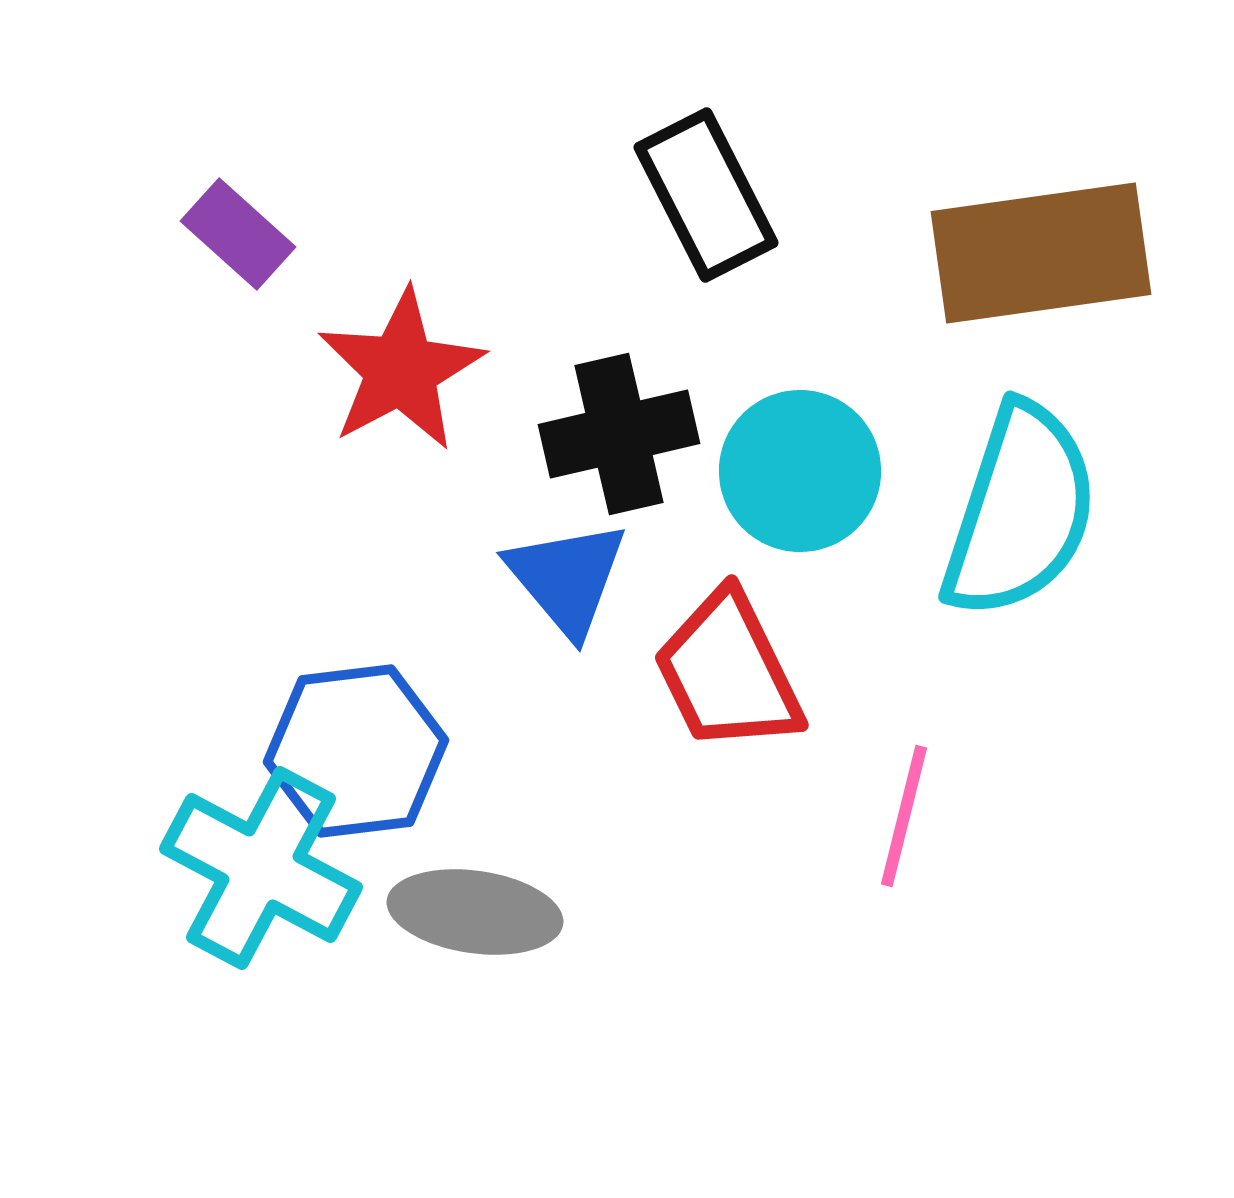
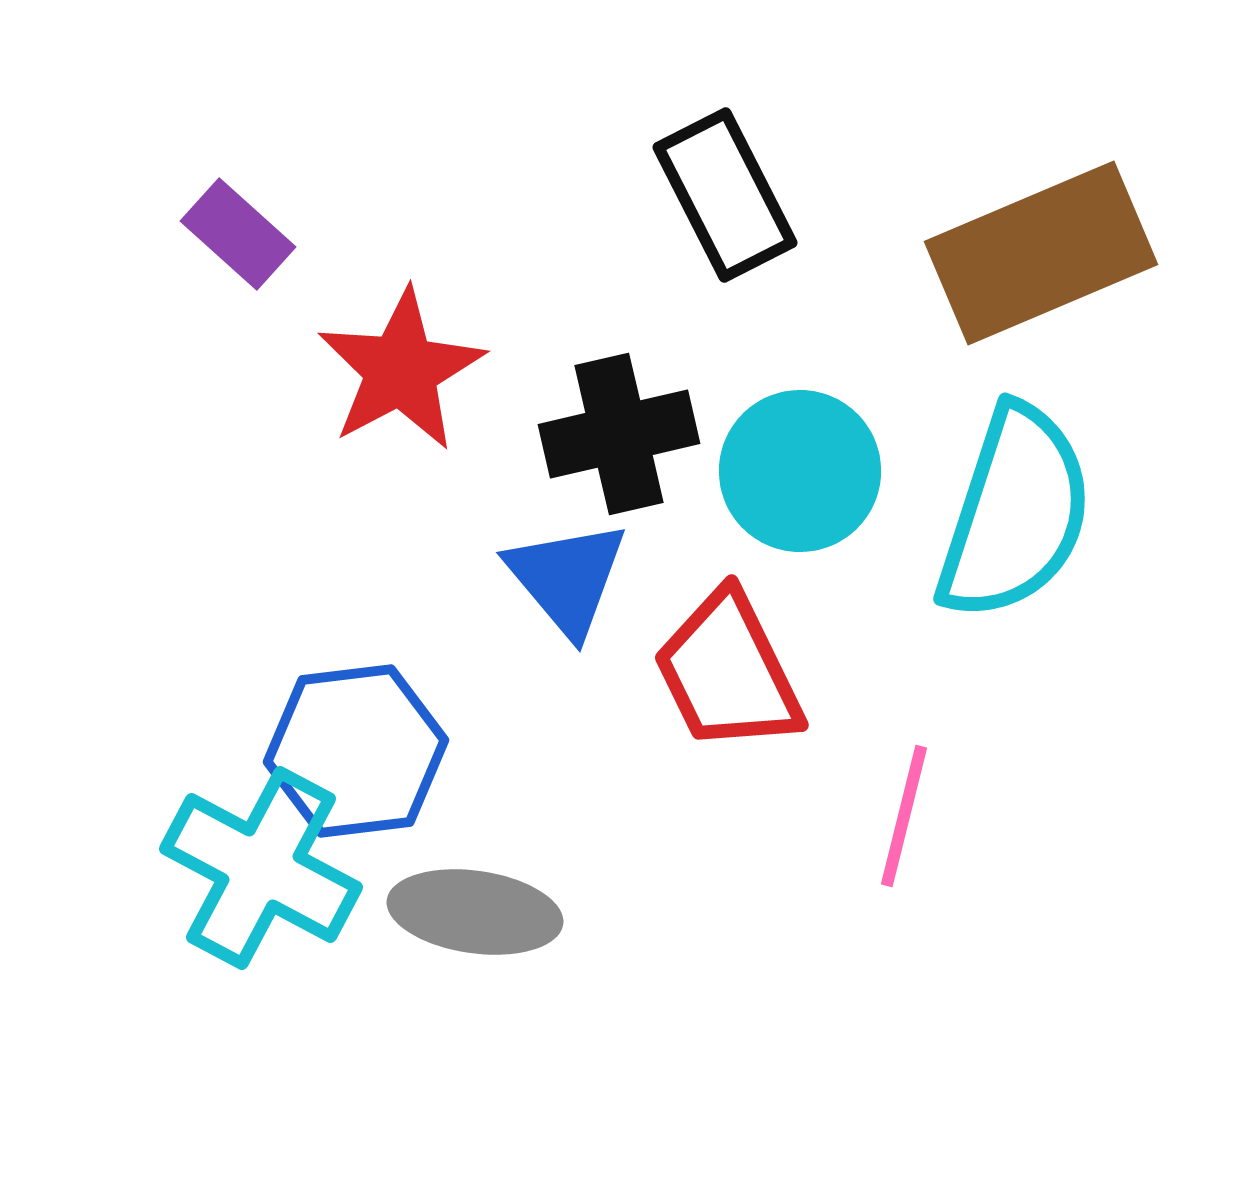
black rectangle: moved 19 px right
brown rectangle: rotated 15 degrees counterclockwise
cyan semicircle: moved 5 px left, 2 px down
